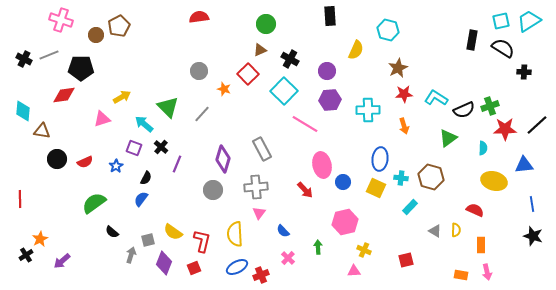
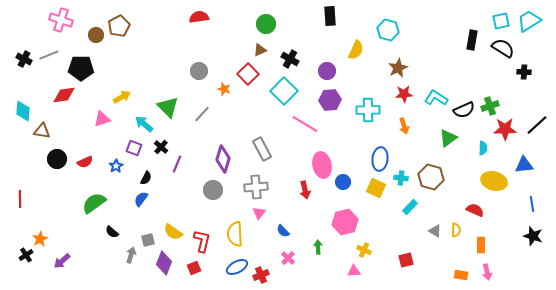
red arrow at (305, 190): rotated 30 degrees clockwise
